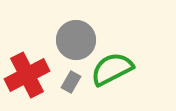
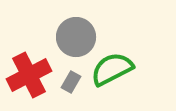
gray circle: moved 3 px up
red cross: moved 2 px right
